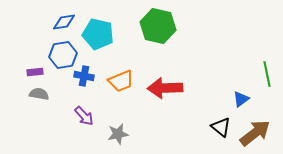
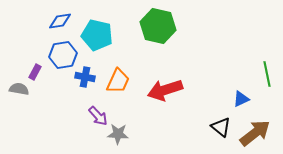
blue diamond: moved 4 px left, 1 px up
cyan pentagon: moved 1 px left, 1 px down
purple rectangle: rotated 56 degrees counterclockwise
blue cross: moved 1 px right, 1 px down
orange trapezoid: moved 3 px left; rotated 44 degrees counterclockwise
red arrow: moved 2 px down; rotated 16 degrees counterclockwise
gray semicircle: moved 20 px left, 5 px up
blue triangle: rotated 12 degrees clockwise
purple arrow: moved 14 px right
gray star: rotated 15 degrees clockwise
